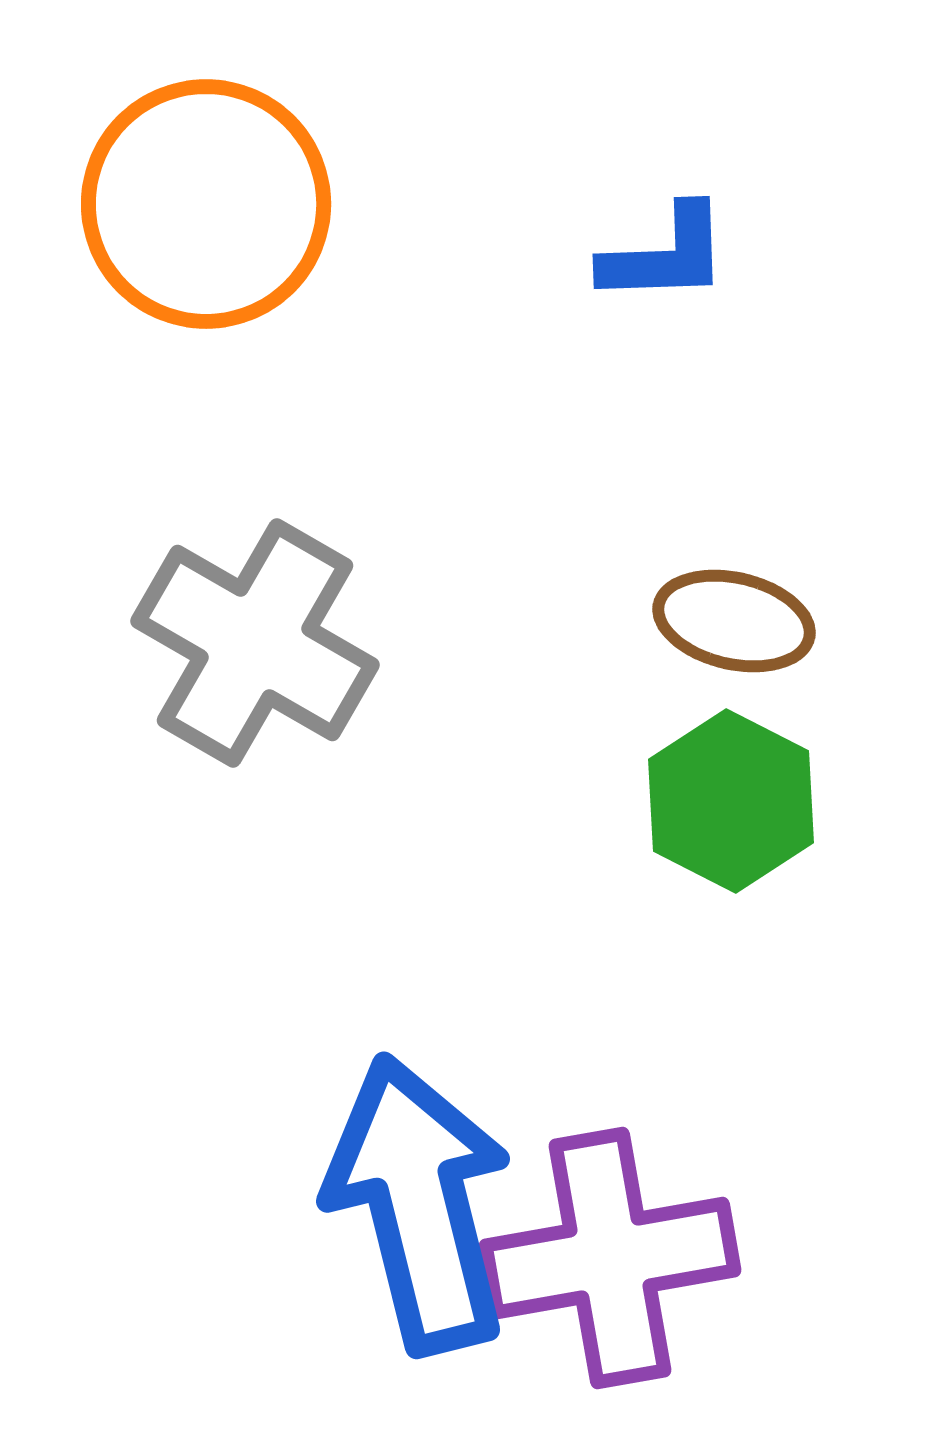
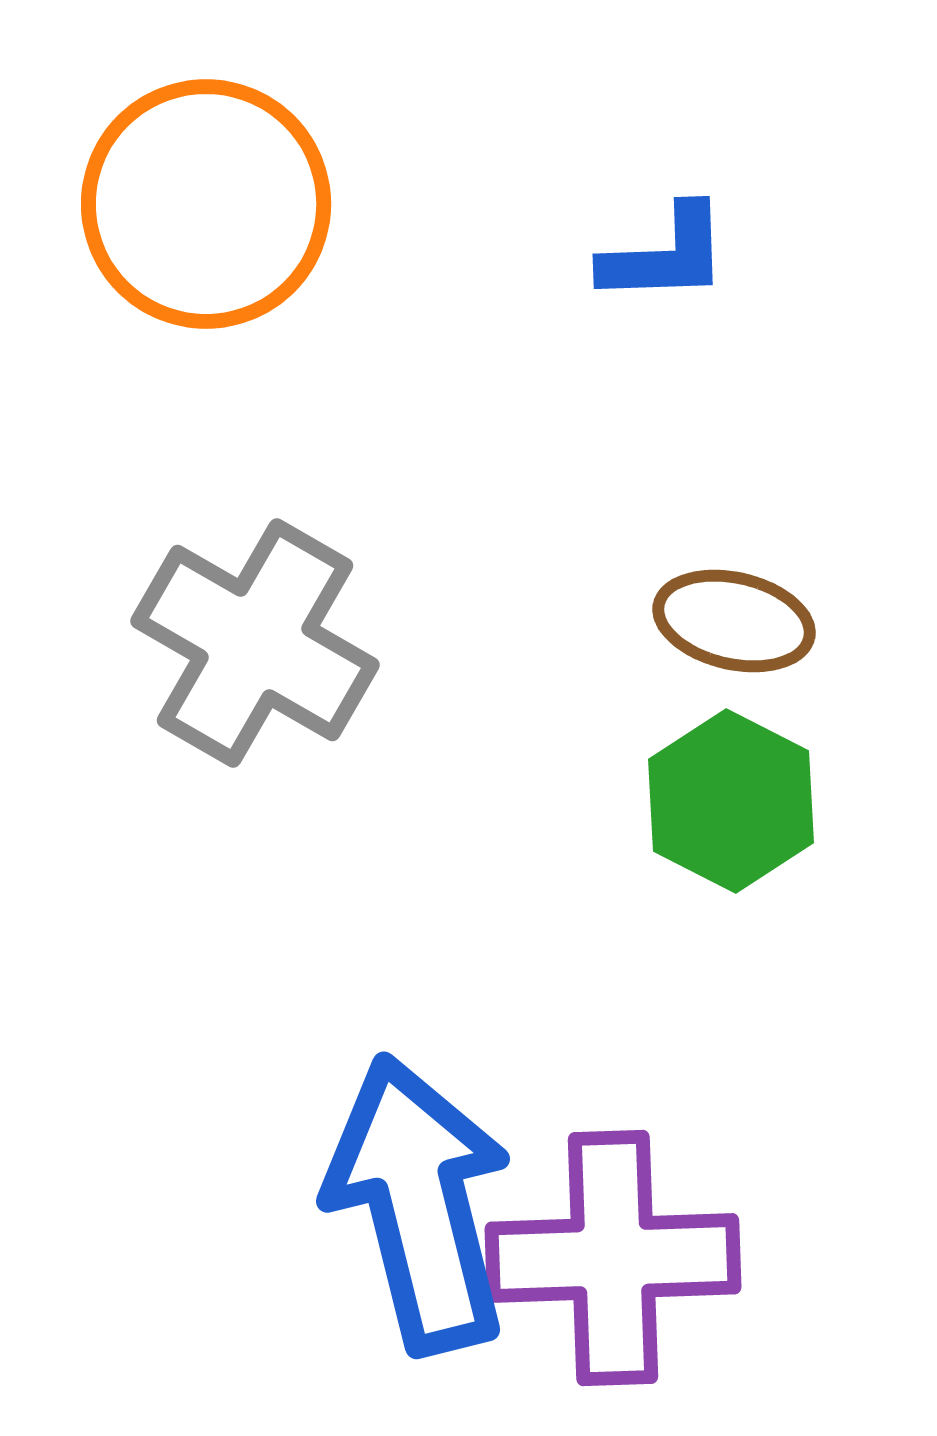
purple cross: moved 3 px right; rotated 8 degrees clockwise
